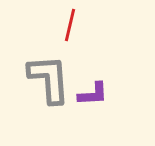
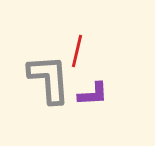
red line: moved 7 px right, 26 px down
